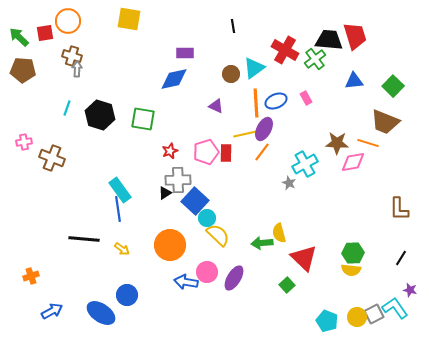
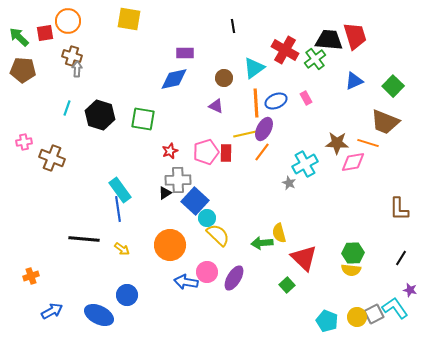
brown circle at (231, 74): moved 7 px left, 4 px down
blue triangle at (354, 81): rotated 18 degrees counterclockwise
blue ellipse at (101, 313): moved 2 px left, 2 px down; rotated 8 degrees counterclockwise
